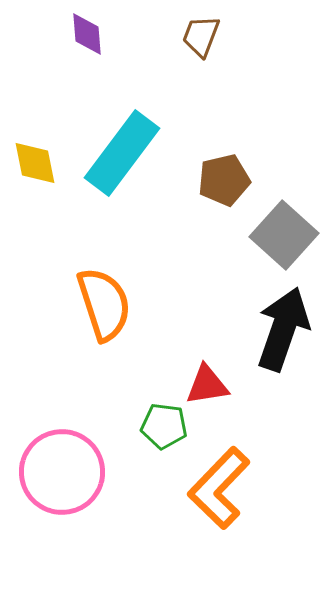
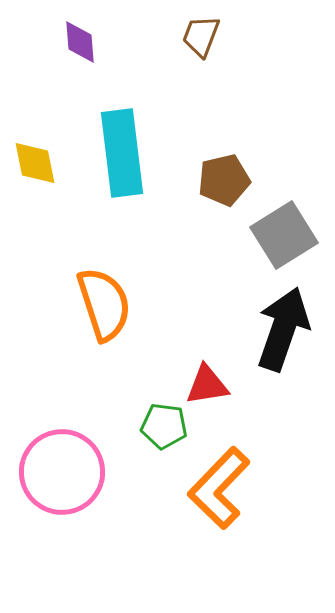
purple diamond: moved 7 px left, 8 px down
cyan rectangle: rotated 44 degrees counterclockwise
gray square: rotated 16 degrees clockwise
